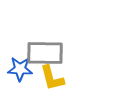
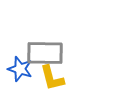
blue star: rotated 15 degrees clockwise
